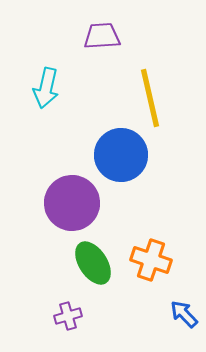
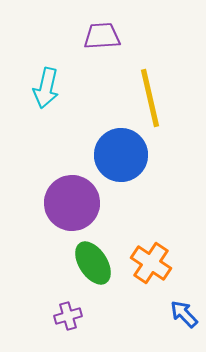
orange cross: moved 3 px down; rotated 15 degrees clockwise
